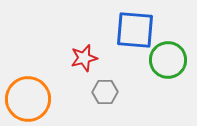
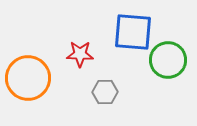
blue square: moved 2 px left, 2 px down
red star: moved 4 px left, 4 px up; rotated 16 degrees clockwise
orange circle: moved 21 px up
